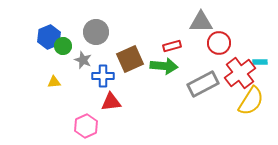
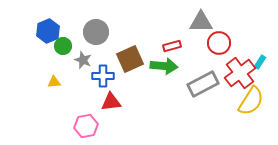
blue hexagon: moved 1 px left, 6 px up
cyan rectangle: rotated 56 degrees counterclockwise
pink hexagon: rotated 15 degrees clockwise
